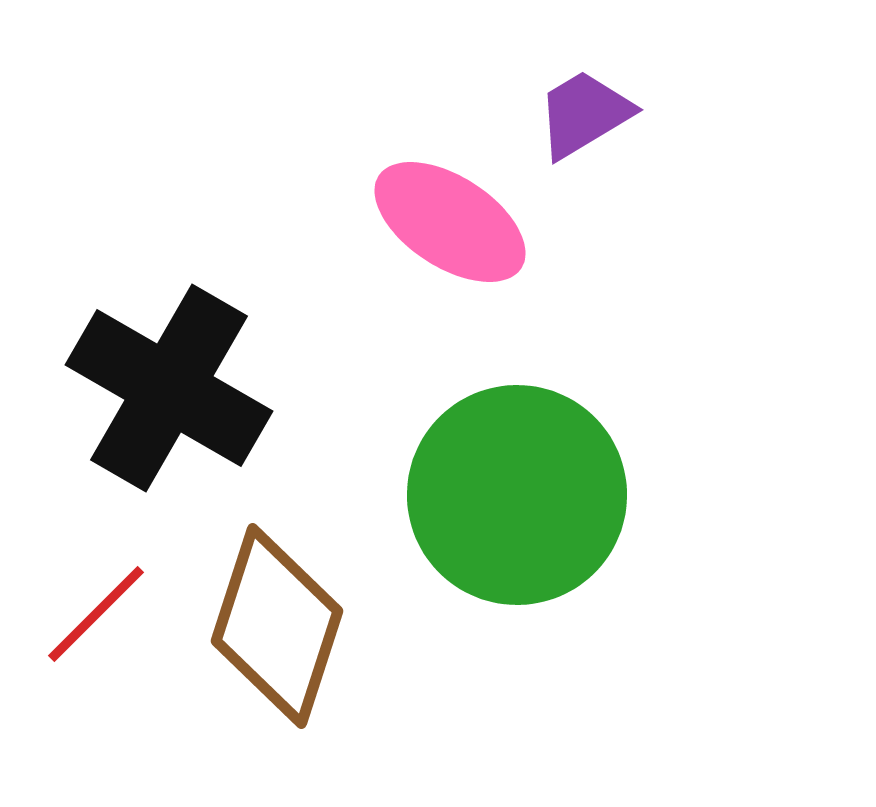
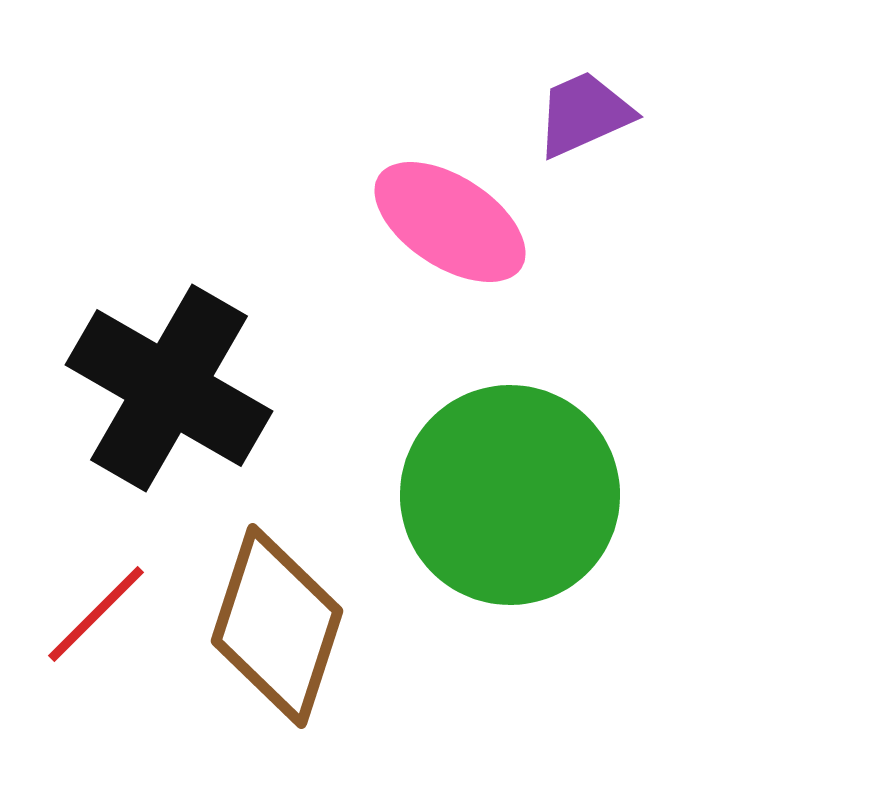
purple trapezoid: rotated 7 degrees clockwise
green circle: moved 7 px left
